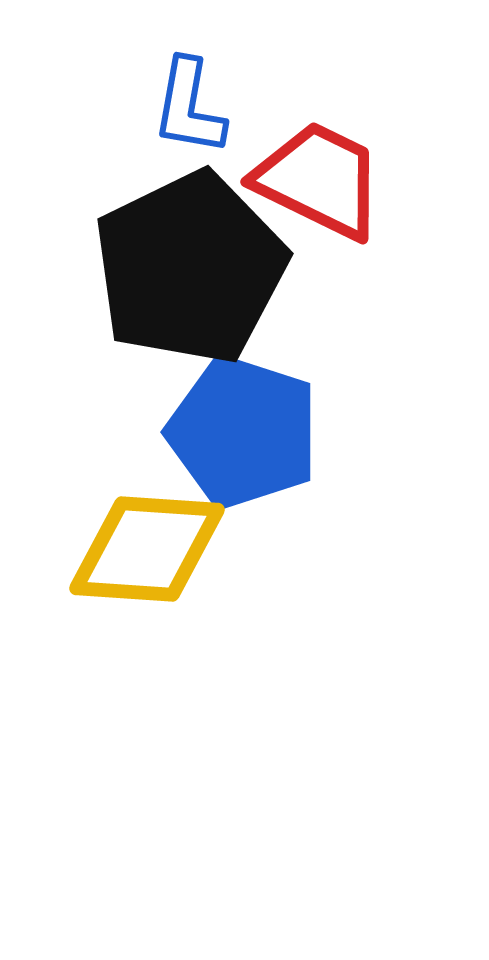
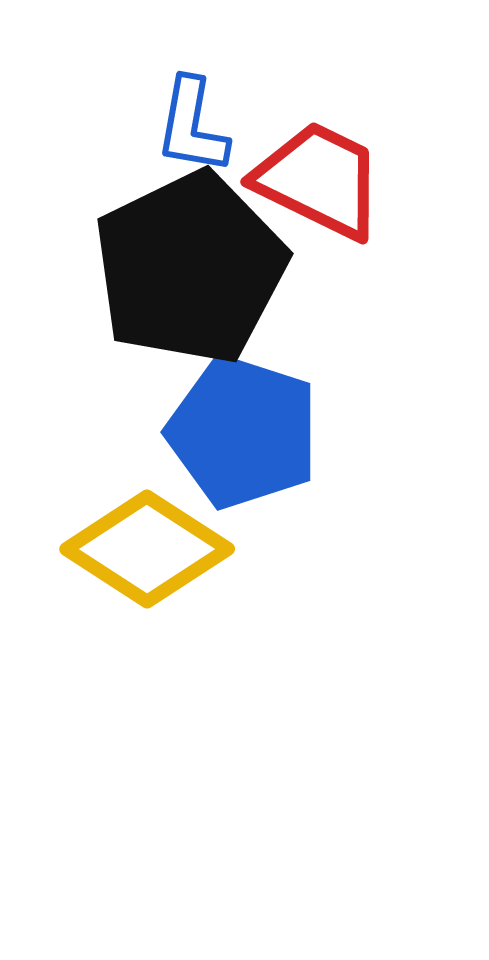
blue L-shape: moved 3 px right, 19 px down
yellow diamond: rotated 29 degrees clockwise
